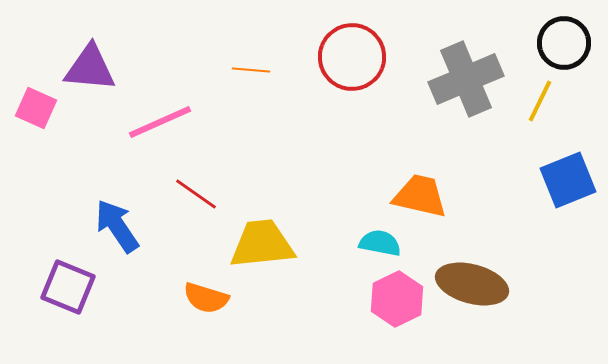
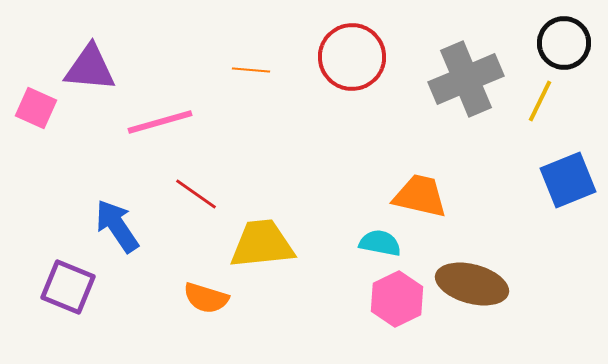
pink line: rotated 8 degrees clockwise
